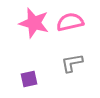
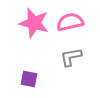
gray L-shape: moved 1 px left, 6 px up
purple square: rotated 24 degrees clockwise
